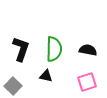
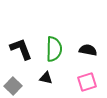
black L-shape: rotated 40 degrees counterclockwise
black triangle: moved 2 px down
